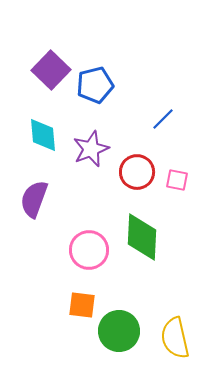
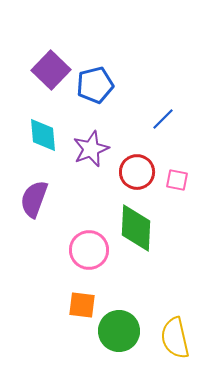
green diamond: moved 6 px left, 9 px up
